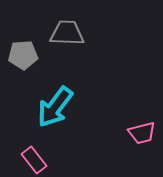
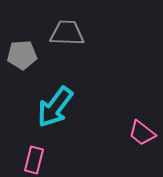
gray pentagon: moved 1 px left
pink trapezoid: rotated 52 degrees clockwise
pink rectangle: rotated 52 degrees clockwise
